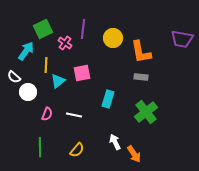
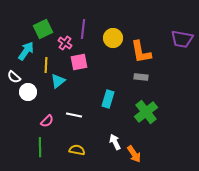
pink square: moved 3 px left, 11 px up
pink semicircle: moved 7 px down; rotated 24 degrees clockwise
yellow semicircle: rotated 119 degrees counterclockwise
